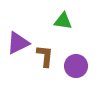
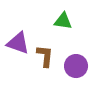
purple triangle: rotated 45 degrees clockwise
